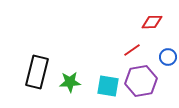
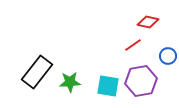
red diamond: moved 4 px left; rotated 15 degrees clockwise
red line: moved 1 px right, 5 px up
blue circle: moved 1 px up
black rectangle: rotated 24 degrees clockwise
